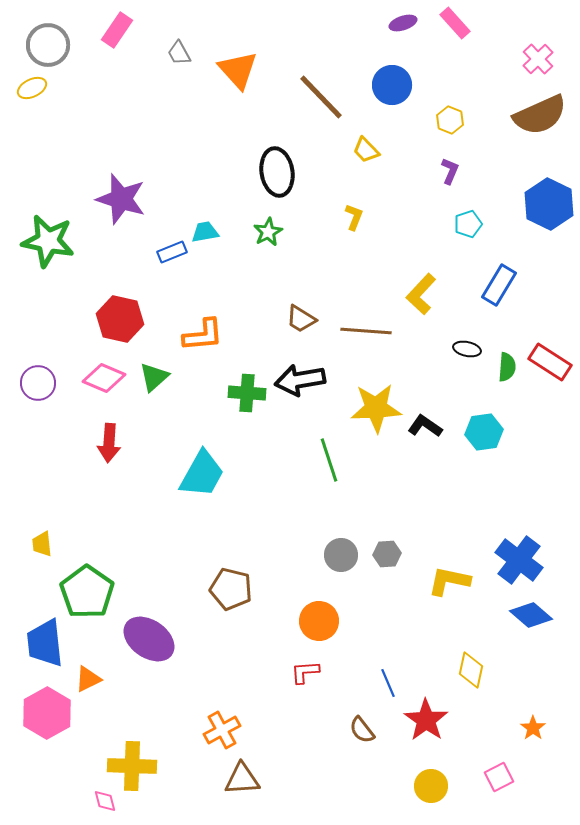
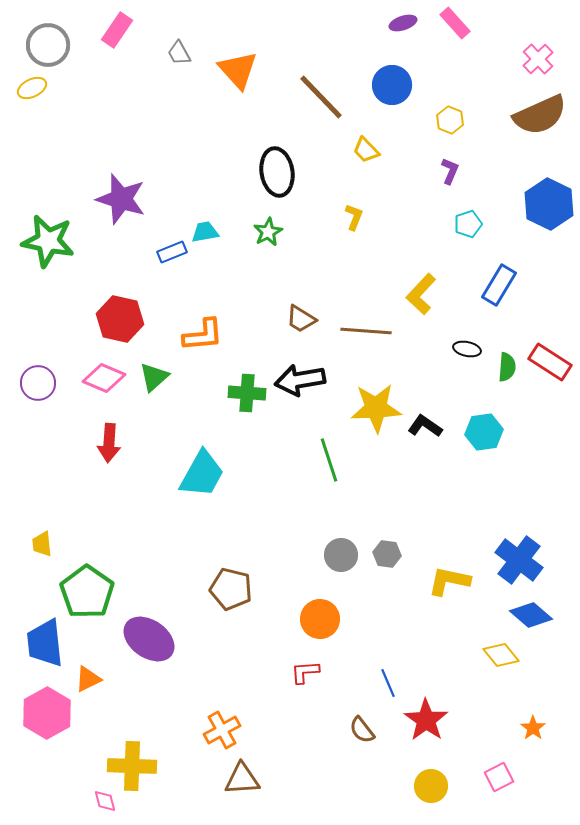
gray hexagon at (387, 554): rotated 12 degrees clockwise
orange circle at (319, 621): moved 1 px right, 2 px up
yellow diamond at (471, 670): moved 30 px right, 15 px up; rotated 51 degrees counterclockwise
